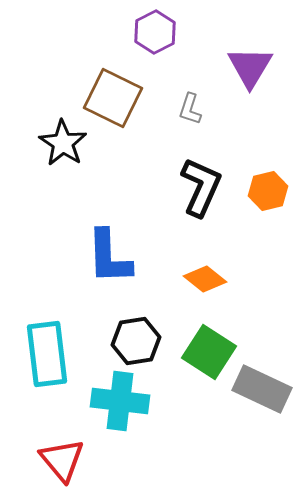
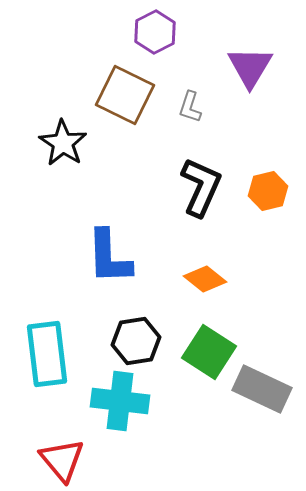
brown square: moved 12 px right, 3 px up
gray L-shape: moved 2 px up
